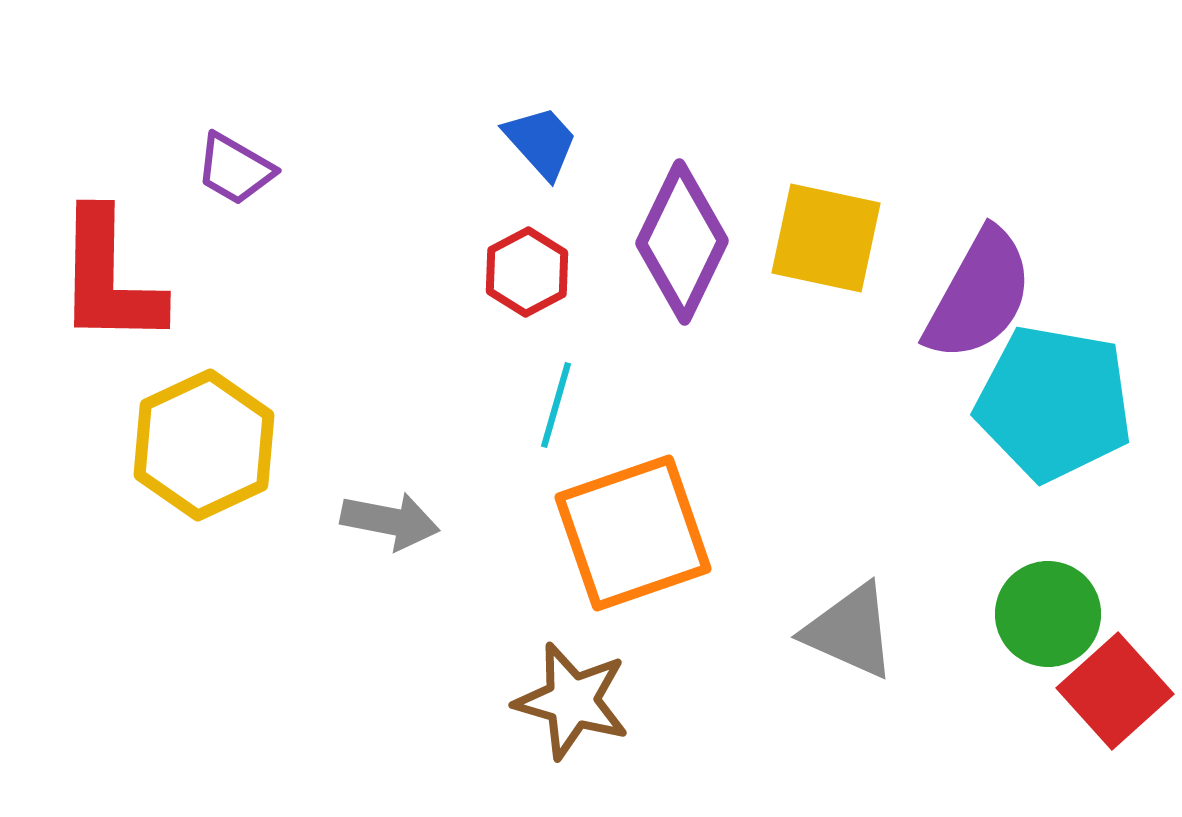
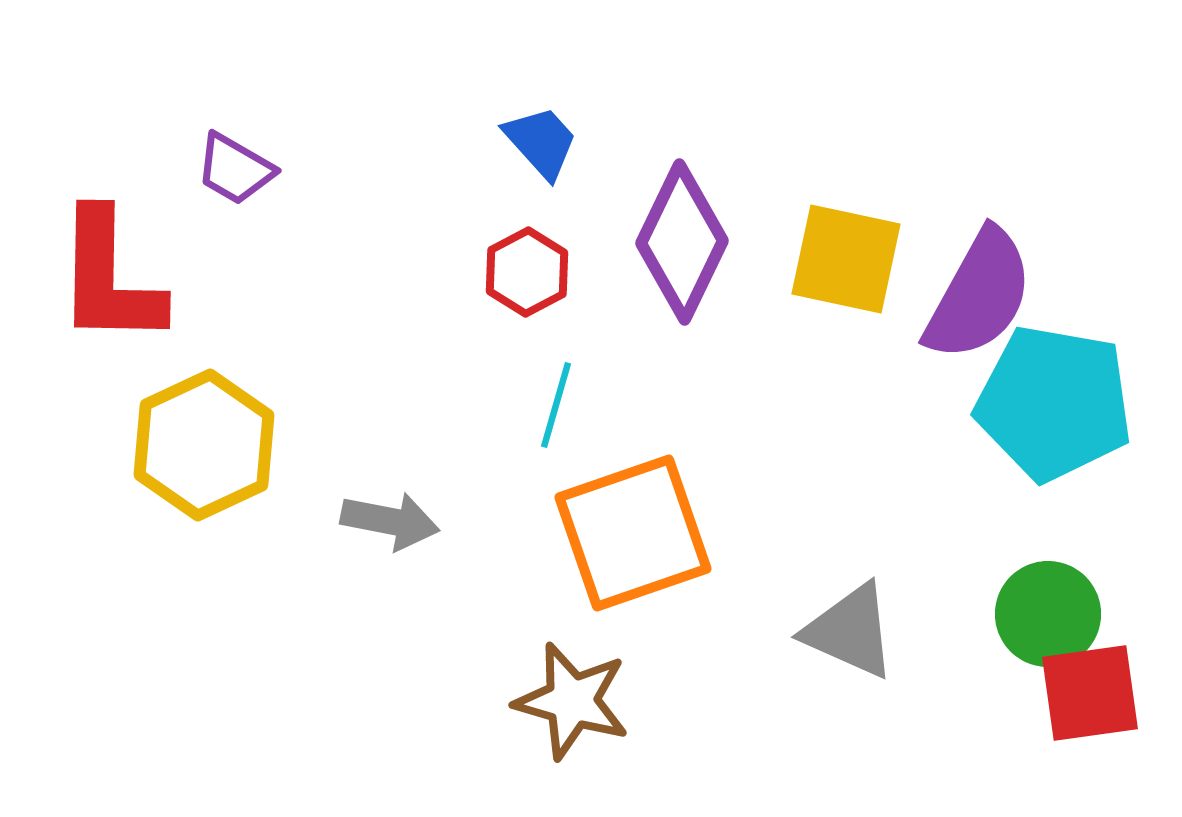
yellow square: moved 20 px right, 21 px down
red square: moved 25 px left, 2 px down; rotated 34 degrees clockwise
